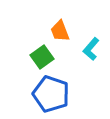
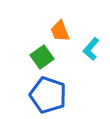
blue pentagon: moved 3 px left, 1 px down
